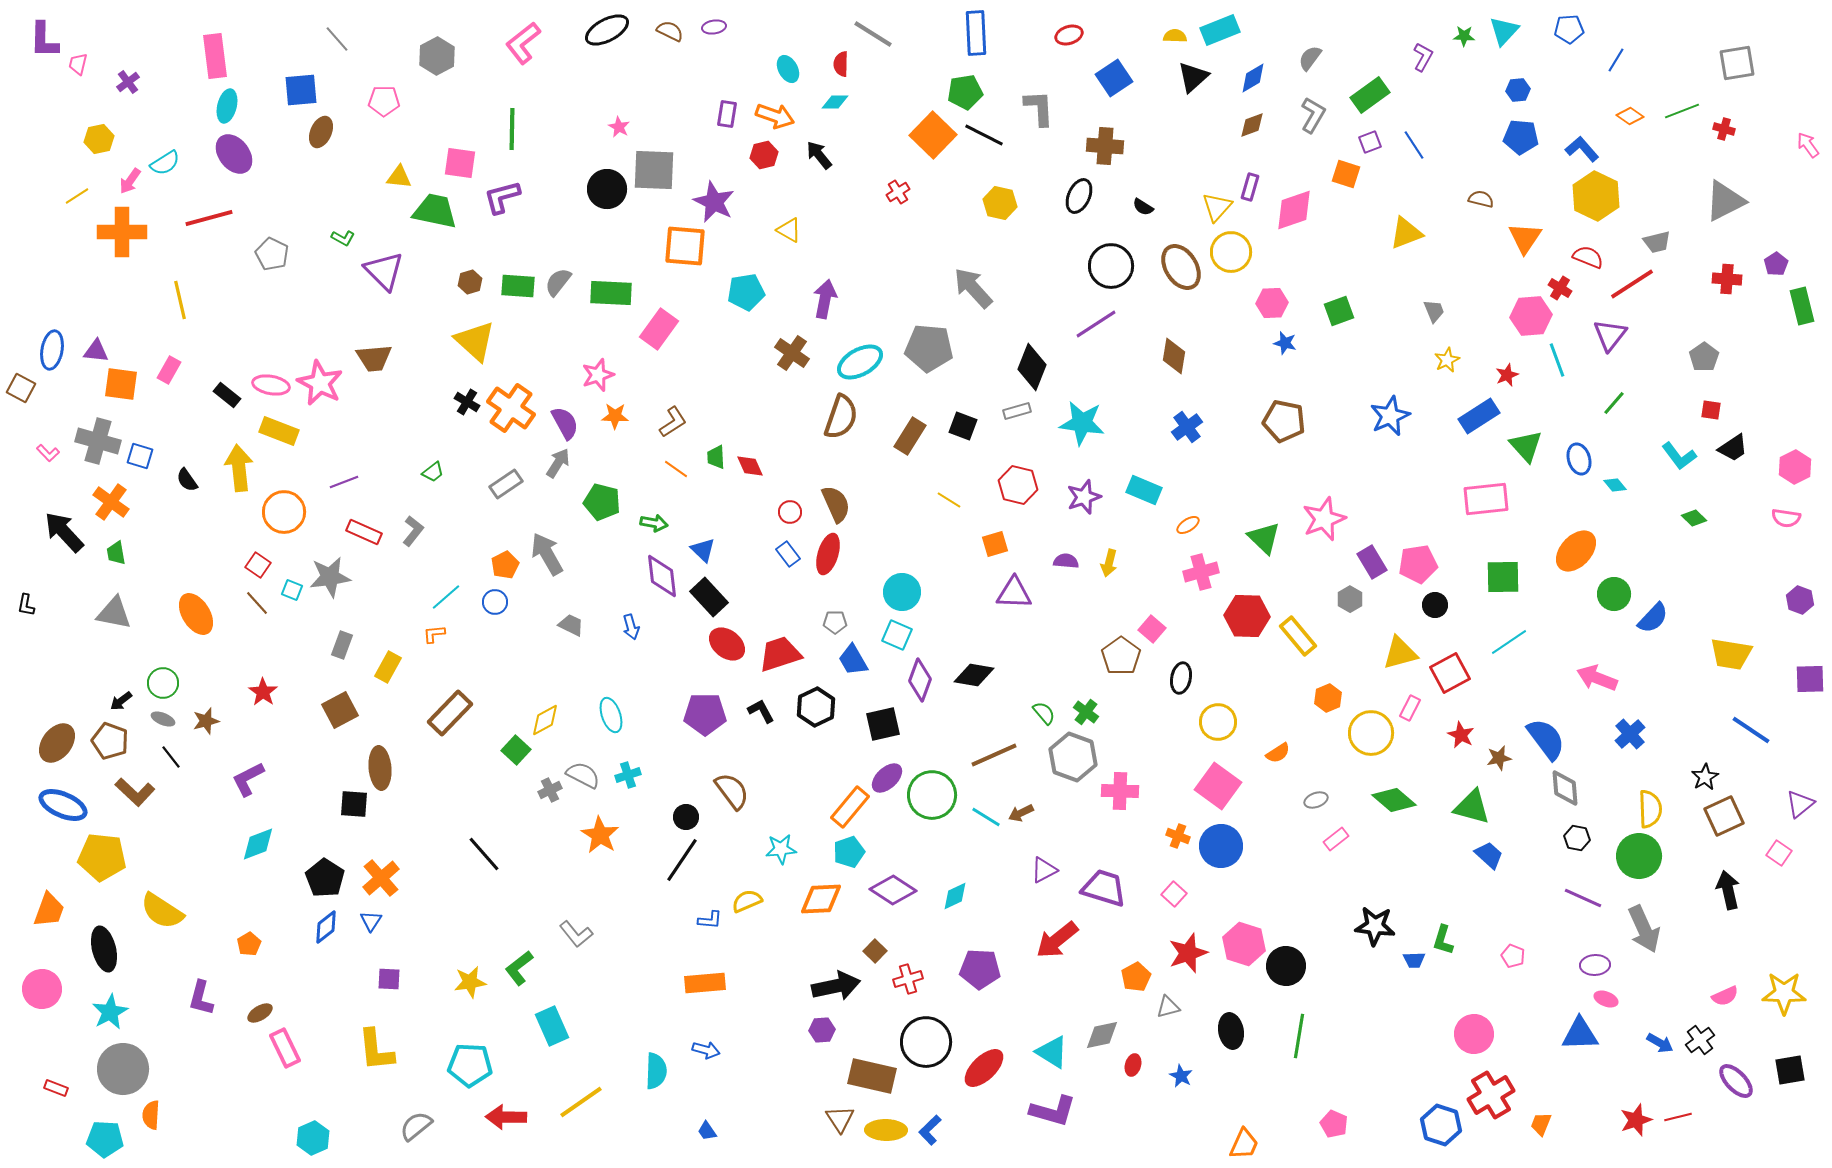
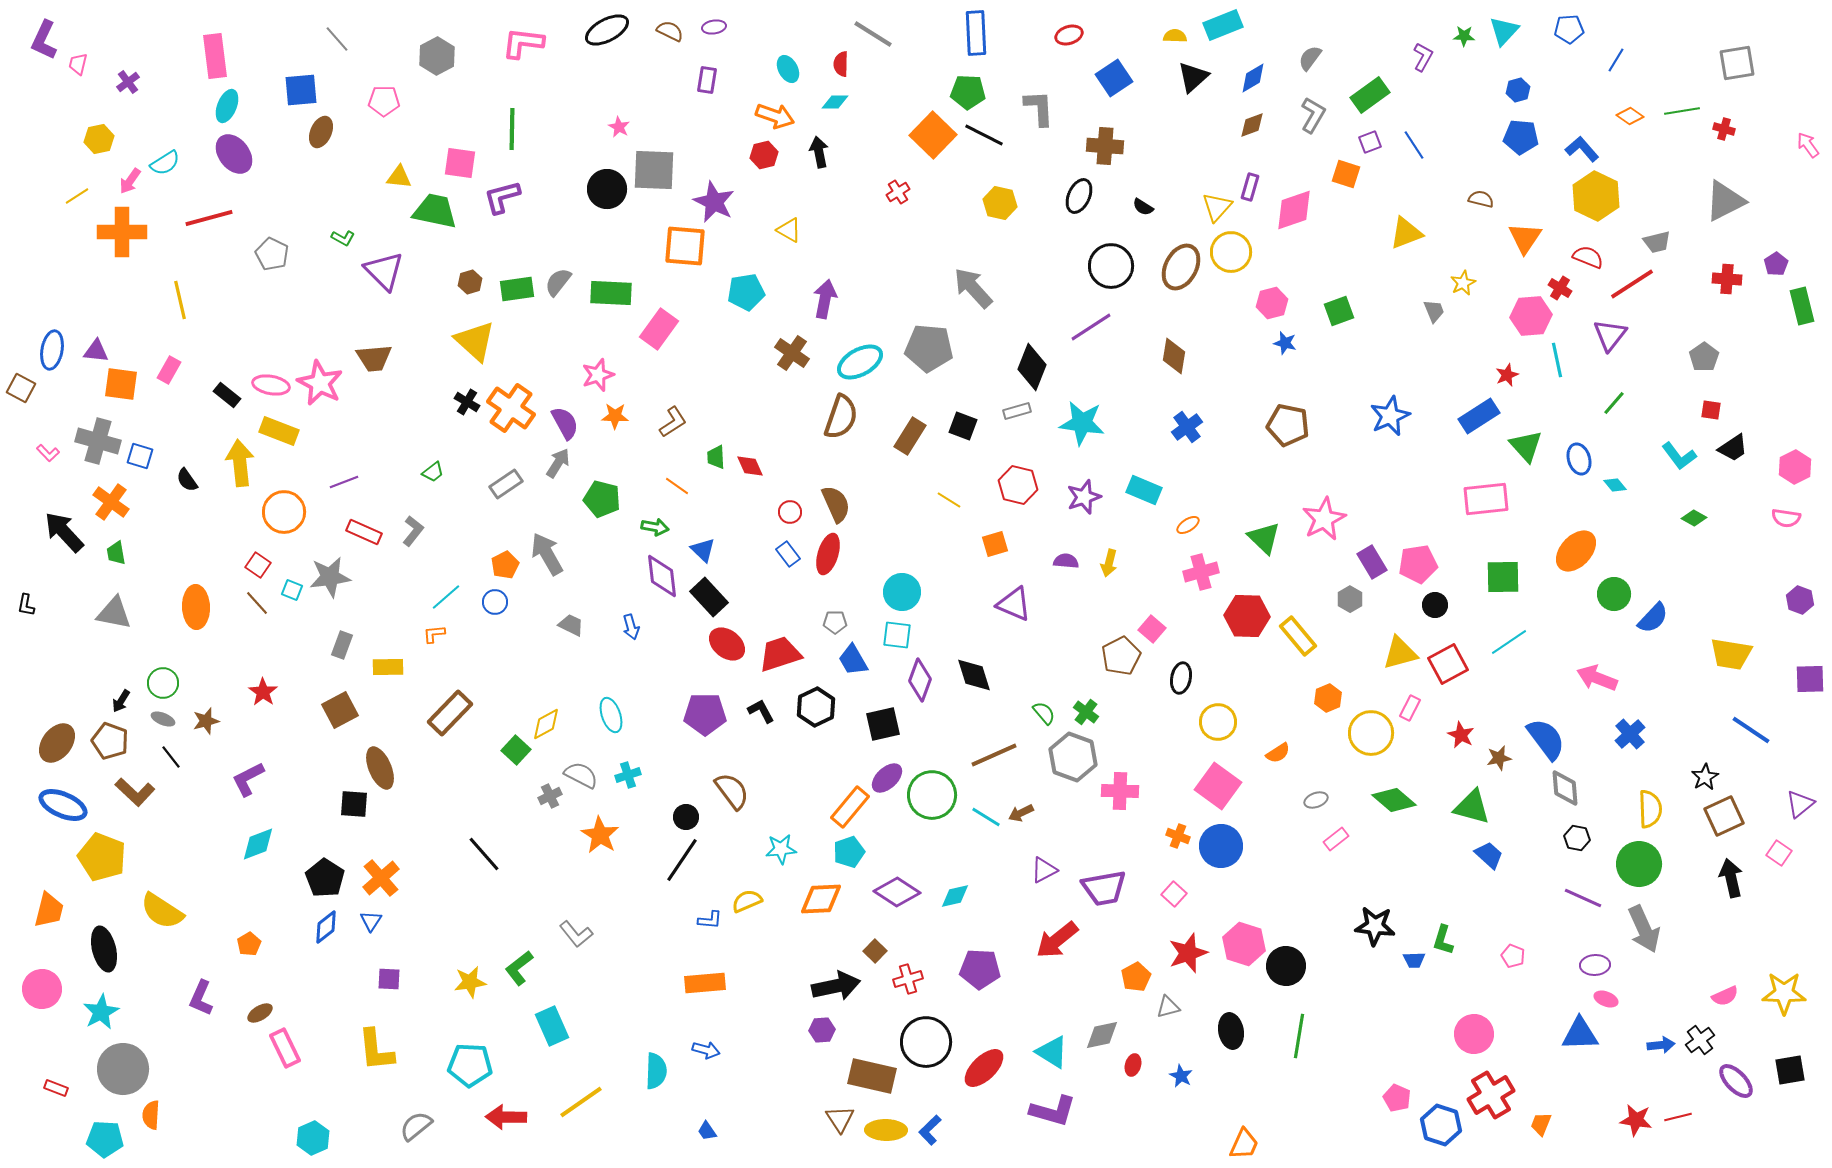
cyan rectangle at (1220, 30): moved 3 px right, 5 px up
purple L-shape at (44, 40): rotated 24 degrees clockwise
pink L-shape at (523, 43): rotated 45 degrees clockwise
blue hexagon at (1518, 90): rotated 10 degrees counterclockwise
green pentagon at (965, 92): moved 3 px right; rotated 12 degrees clockwise
cyan ellipse at (227, 106): rotated 8 degrees clockwise
green line at (1682, 111): rotated 12 degrees clockwise
purple rectangle at (727, 114): moved 20 px left, 34 px up
black arrow at (819, 155): moved 3 px up; rotated 28 degrees clockwise
brown ellipse at (1181, 267): rotated 60 degrees clockwise
green rectangle at (518, 286): moved 1 px left, 3 px down; rotated 12 degrees counterclockwise
pink hexagon at (1272, 303): rotated 12 degrees counterclockwise
purple line at (1096, 324): moved 5 px left, 3 px down
yellow star at (1447, 360): moved 16 px right, 77 px up
cyan line at (1557, 360): rotated 8 degrees clockwise
brown pentagon at (1284, 421): moved 4 px right, 4 px down
yellow arrow at (239, 468): moved 1 px right, 5 px up
orange line at (676, 469): moved 1 px right, 17 px down
green pentagon at (602, 502): moved 3 px up
green diamond at (1694, 518): rotated 15 degrees counterclockwise
pink star at (1324, 519): rotated 6 degrees counterclockwise
green arrow at (654, 523): moved 1 px right, 4 px down
purple triangle at (1014, 593): moved 11 px down; rotated 21 degrees clockwise
orange ellipse at (196, 614): moved 7 px up; rotated 30 degrees clockwise
cyan square at (897, 635): rotated 16 degrees counterclockwise
brown pentagon at (1121, 656): rotated 9 degrees clockwise
yellow rectangle at (388, 667): rotated 60 degrees clockwise
red square at (1450, 673): moved 2 px left, 9 px up
black diamond at (974, 675): rotated 63 degrees clockwise
black arrow at (121, 701): rotated 20 degrees counterclockwise
yellow diamond at (545, 720): moved 1 px right, 4 px down
brown ellipse at (380, 768): rotated 18 degrees counterclockwise
gray semicircle at (583, 775): moved 2 px left
gray cross at (550, 790): moved 6 px down
green circle at (1639, 856): moved 8 px down
yellow pentagon at (102, 857): rotated 15 degrees clockwise
purple trapezoid at (1104, 888): rotated 153 degrees clockwise
purple diamond at (893, 890): moved 4 px right, 2 px down
black arrow at (1728, 890): moved 3 px right, 12 px up
cyan diamond at (955, 896): rotated 12 degrees clockwise
orange trapezoid at (49, 910): rotated 6 degrees counterclockwise
purple L-shape at (201, 998): rotated 9 degrees clockwise
cyan star at (110, 1012): moved 9 px left
blue arrow at (1660, 1043): moved 1 px right, 2 px down; rotated 36 degrees counterclockwise
red star at (1636, 1120): rotated 28 degrees clockwise
pink pentagon at (1334, 1124): moved 63 px right, 26 px up
